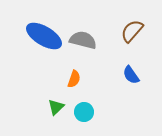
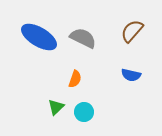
blue ellipse: moved 5 px left, 1 px down
gray semicircle: moved 2 px up; rotated 12 degrees clockwise
blue semicircle: rotated 42 degrees counterclockwise
orange semicircle: moved 1 px right
